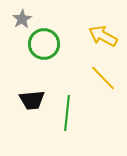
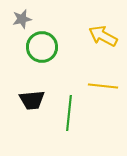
gray star: rotated 18 degrees clockwise
green circle: moved 2 px left, 3 px down
yellow line: moved 8 px down; rotated 40 degrees counterclockwise
green line: moved 2 px right
